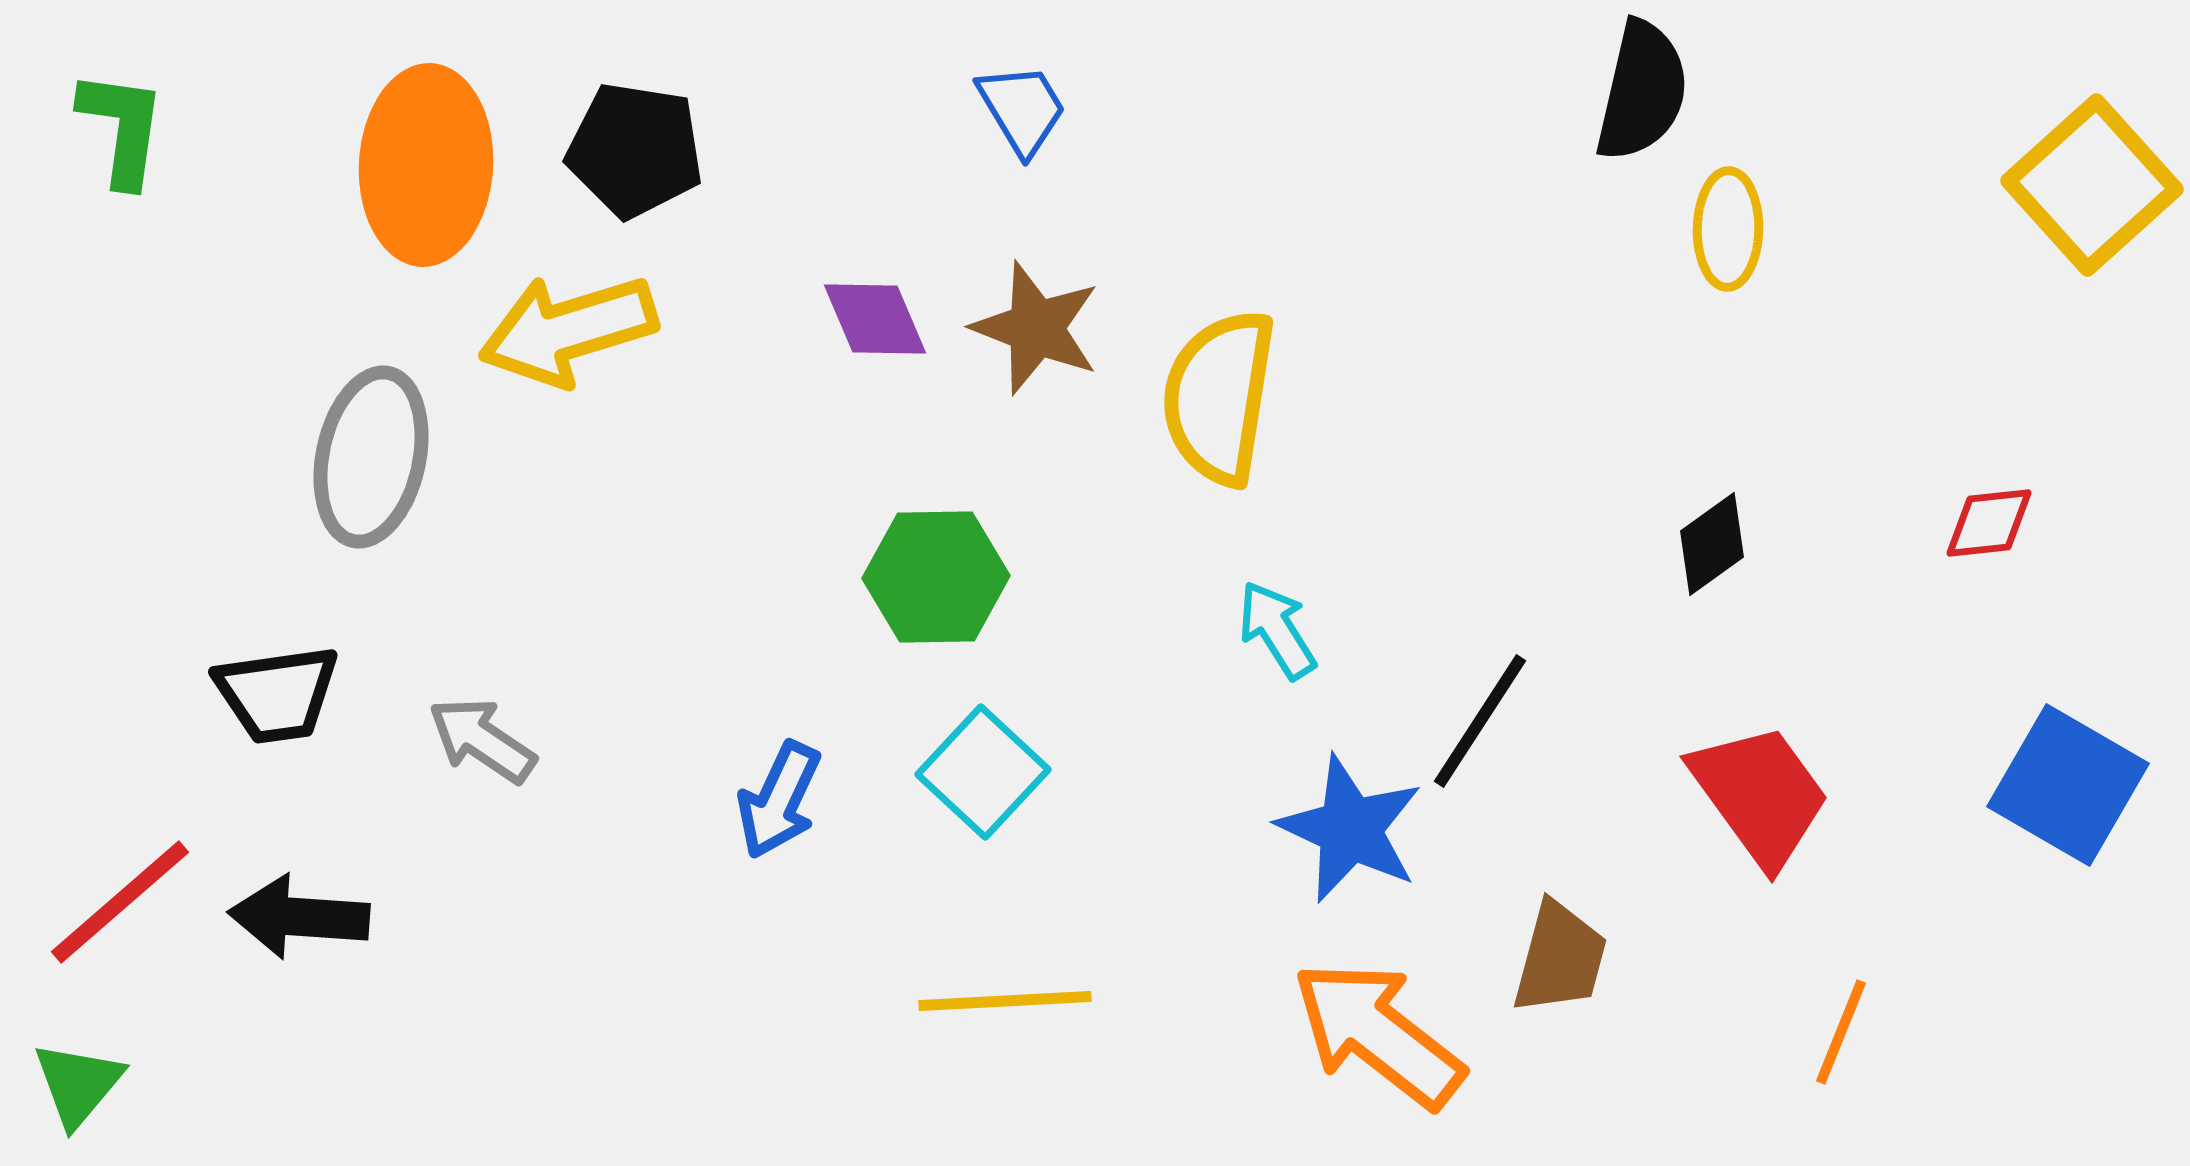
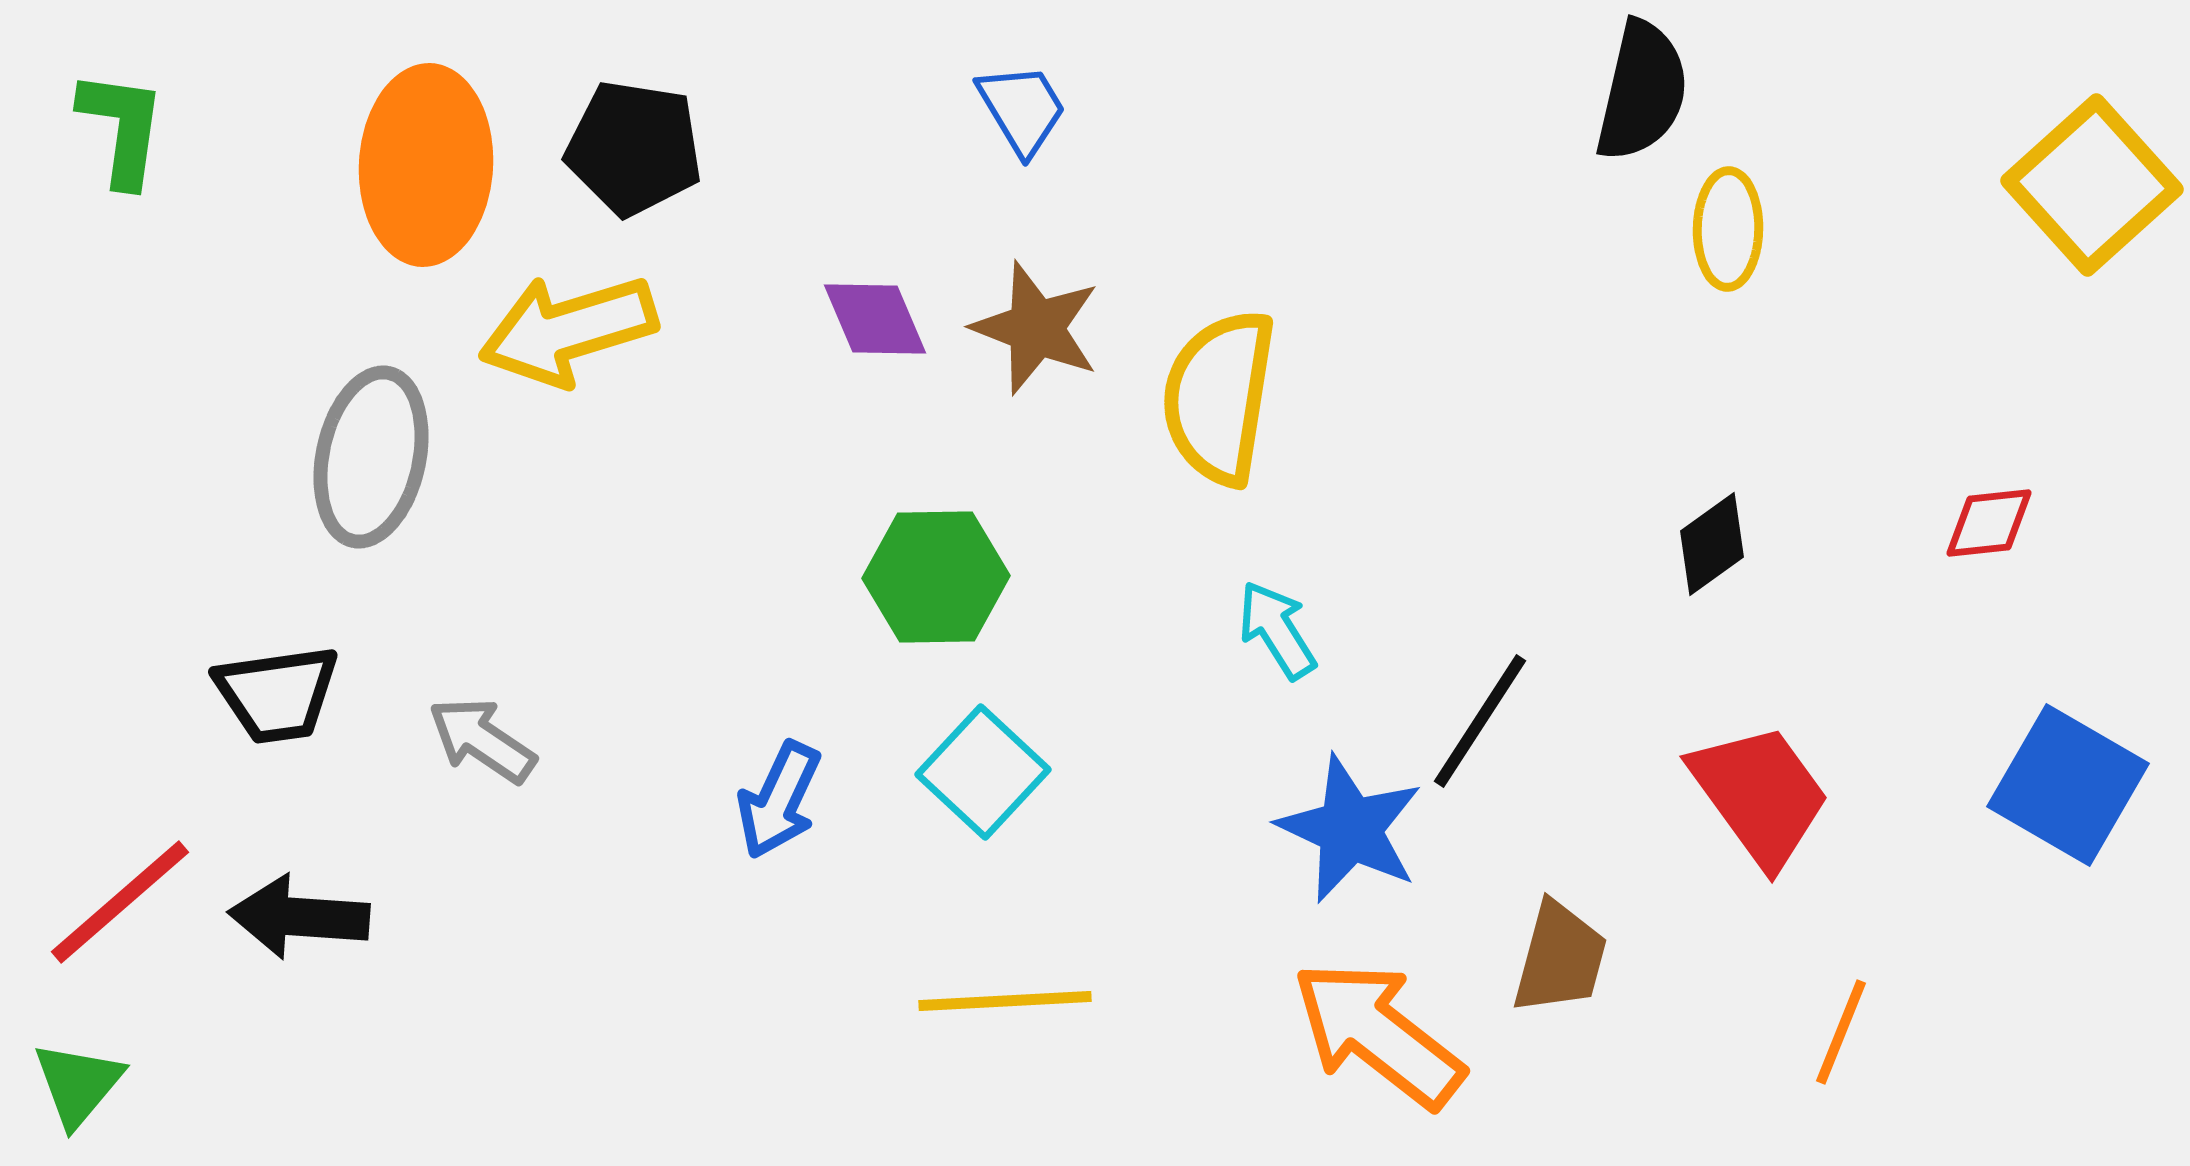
black pentagon: moved 1 px left, 2 px up
